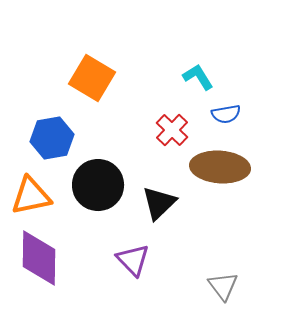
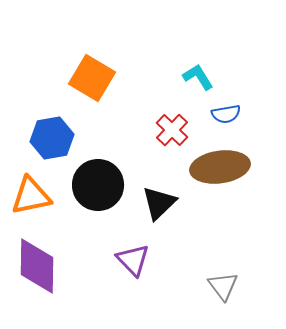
brown ellipse: rotated 12 degrees counterclockwise
purple diamond: moved 2 px left, 8 px down
